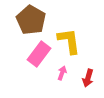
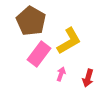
brown pentagon: moved 1 px down
yellow L-shape: rotated 68 degrees clockwise
pink arrow: moved 1 px left, 1 px down
